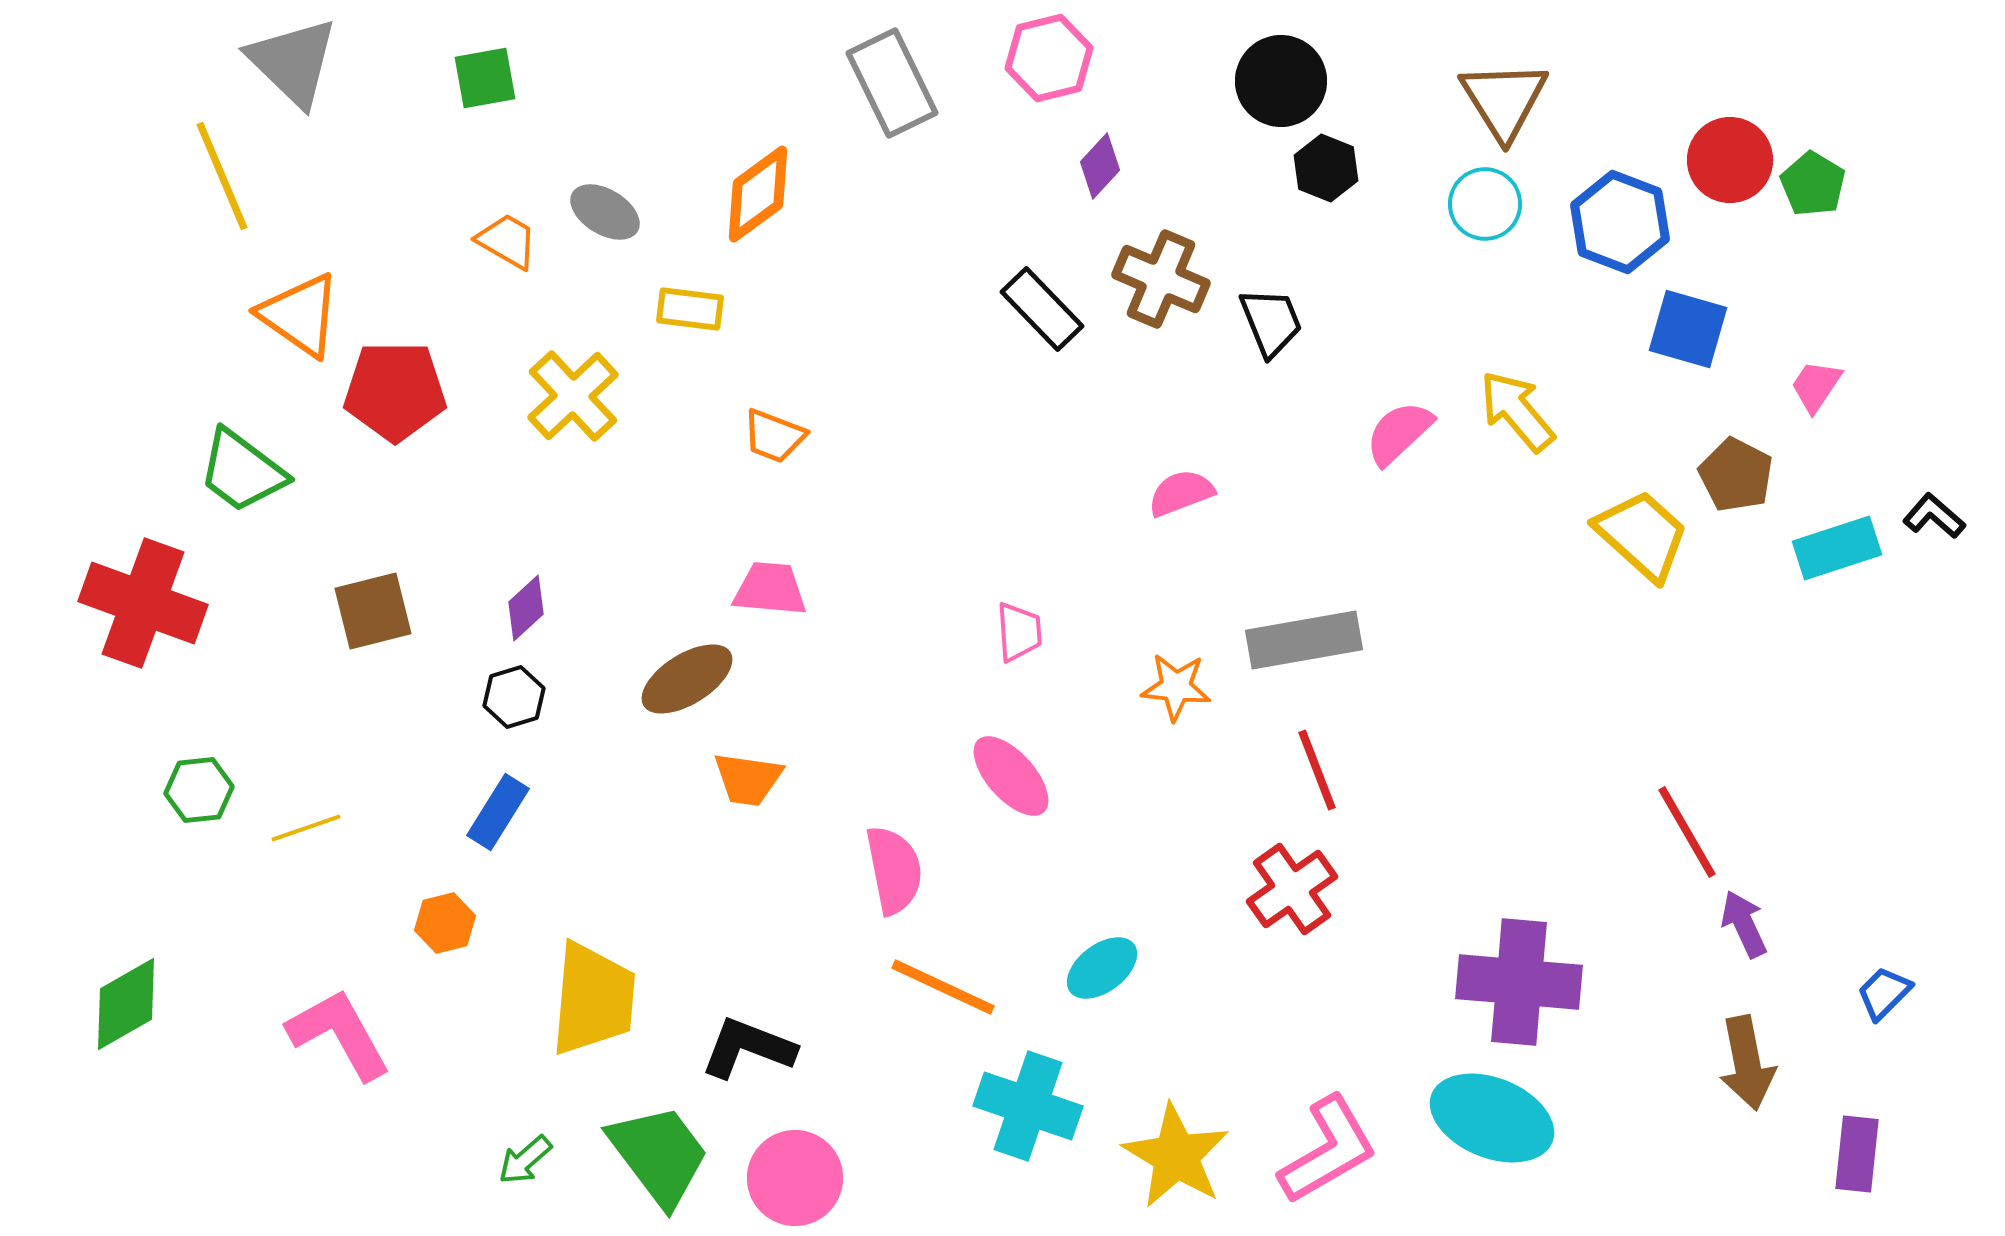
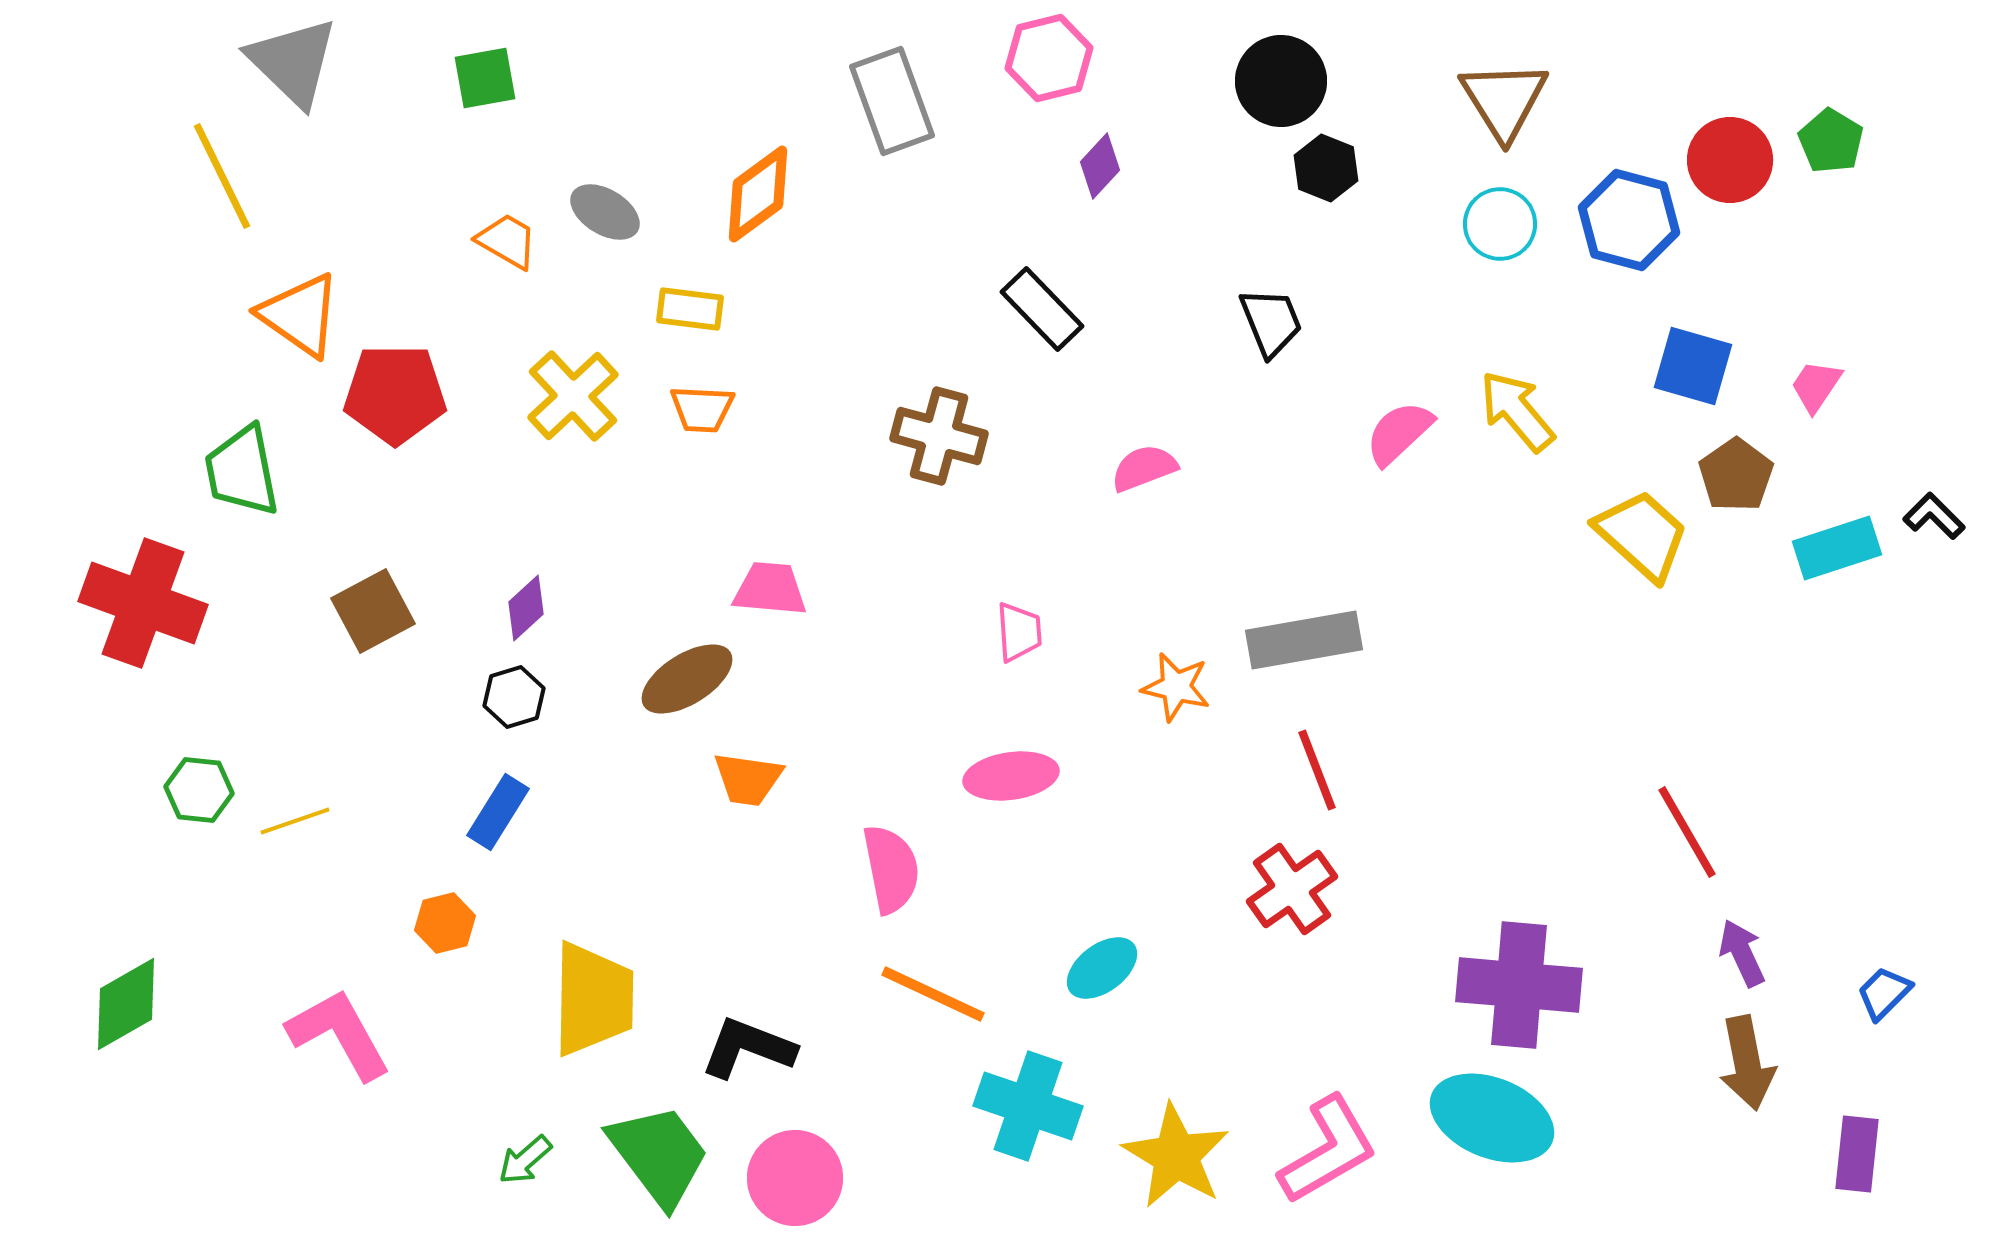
gray rectangle at (892, 83): moved 18 px down; rotated 6 degrees clockwise
yellow line at (222, 176): rotated 3 degrees counterclockwise
green pentagon at (1813, 184): moved 18 px right, 43 px up
cyan circle at (1485, 204): moved 15 px right, 20 px down
blue hexagon at (1620, 222): moved 9 px right, 2 px up; rotated 6 degrees counterclockwise
brown cross at (1161, 279): moved 222 px left, 157 px down; rotated 8 degrees counterclockwise
blue square at (1688, 329): moved 5 px right, 37 px down
red pentagon at (395, 391): moved 3 px down
orange trapezoid at (774, 436): moved 72 px left, 27 px up; rotated 18 degrees counterclockwise
green trapezoid at (242, 471): rotated 42 degrees clockwise
brown pentagon at (1736, 475): rotated 10 degrees clockwise
pink semicircle at (1181, 493): moved 37 px left, 25 px up
black L-shape at (1934, 516): rotated 4 degrees clockwise
brown square at (373, 611): rotated 14 degrees counterclockwise
orange star at (1176, 687): rotated 8 degrees clockwise
pink ellipse at (1011, 776): rotated 56 degrees counterclockwise
green hexagon at (199, 790): rotated 12 degrees clockwise
yellow line at (306, 828): moved 11 px left, 7 px up
pink semicircle at (894, 870): moved 3 px left, 1 px up
purple arrow at (1744, 924): moved 2 px left, 29 px down
purple cross at (1519, 982): moved 3 px down
orange line at (943, 987): moved 10 px left, 7 px down
yellow trapezoid at (593, 999): rotated 4 degrees counterclockwise
